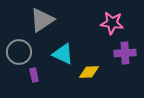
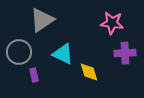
yellow diamond: rotated 75 degrees clockwise
